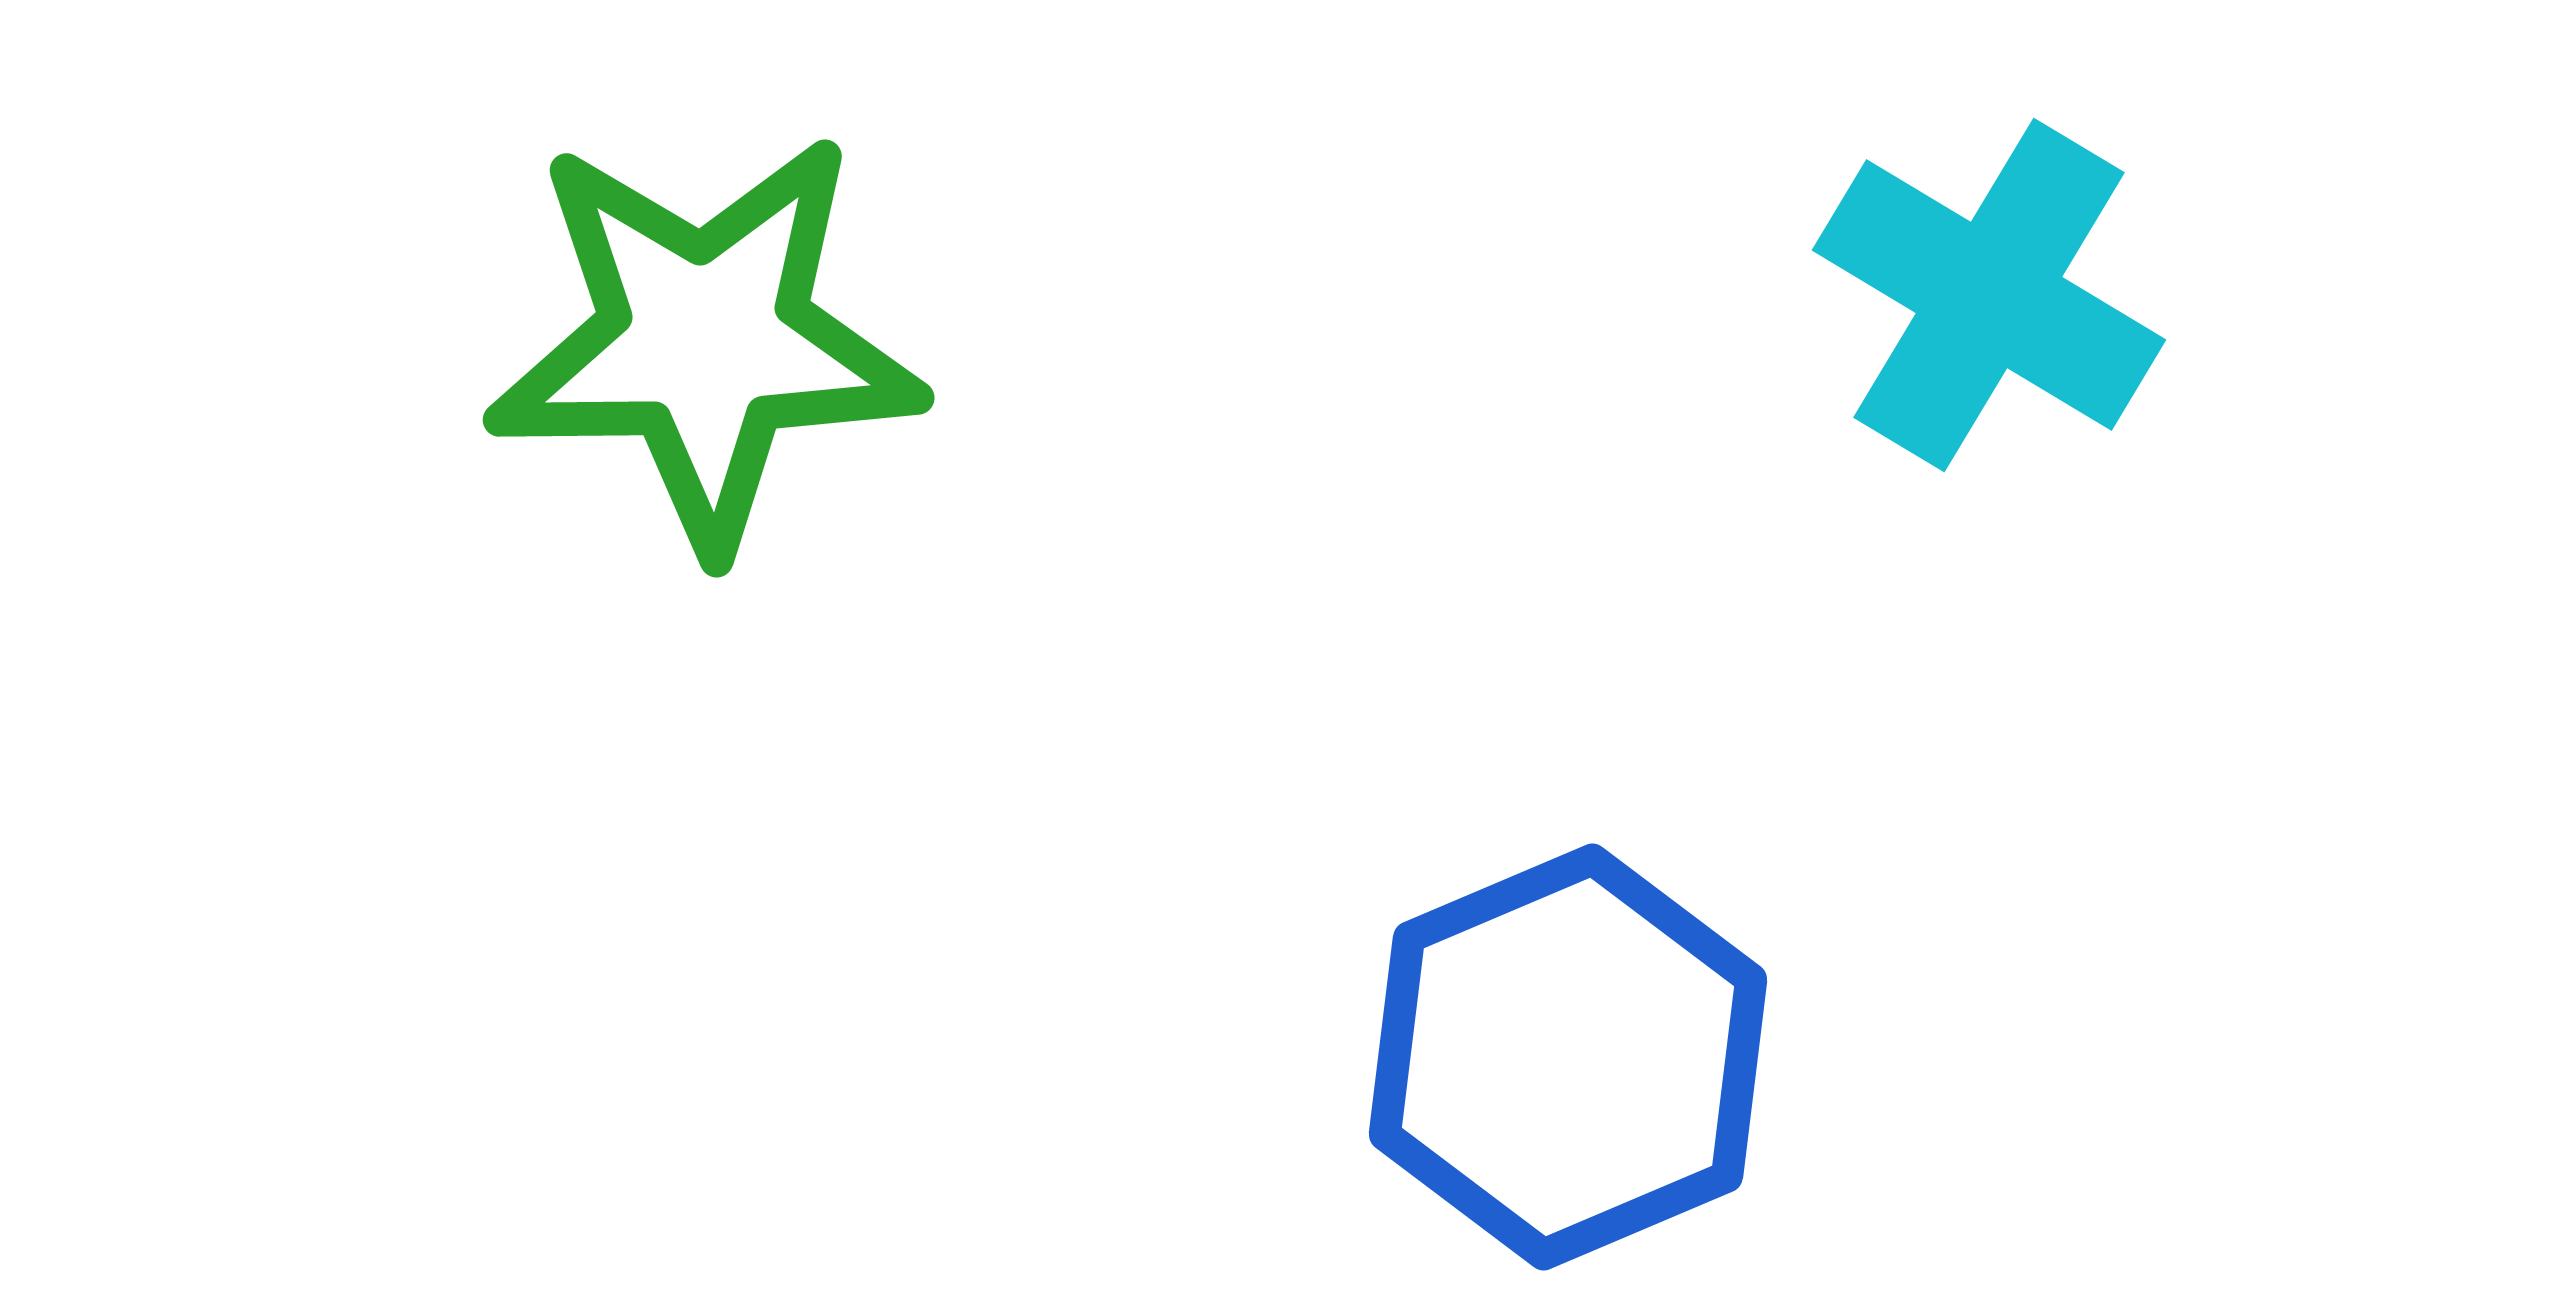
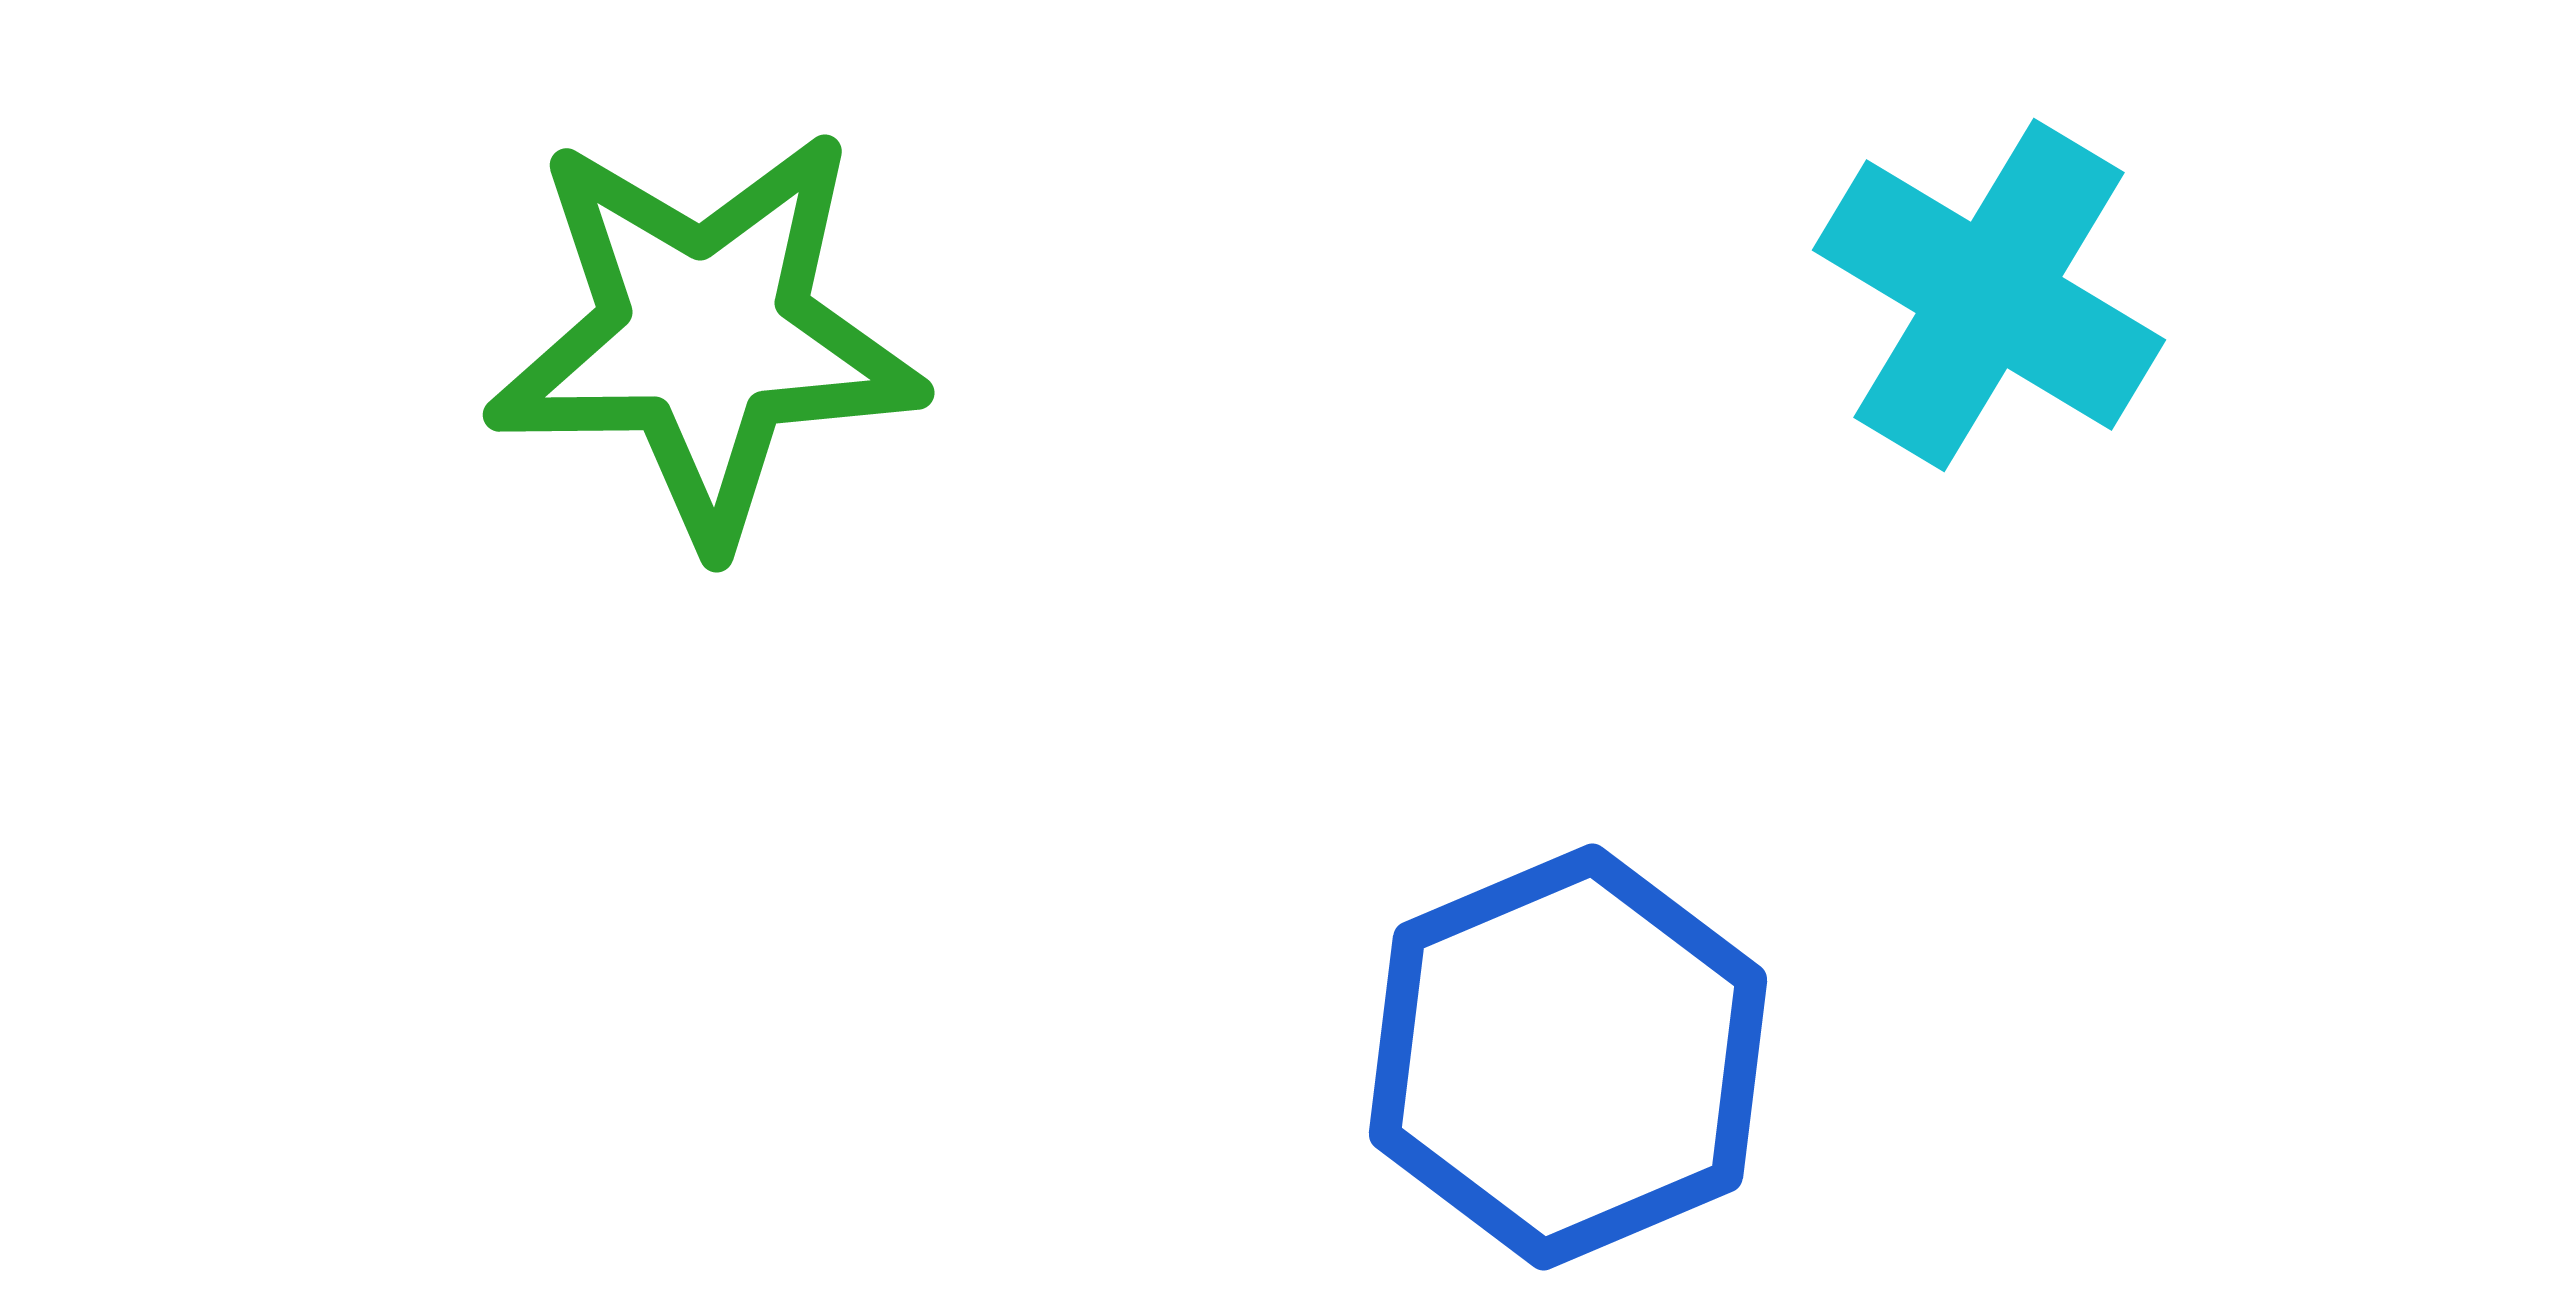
green star: moved 5 px up
